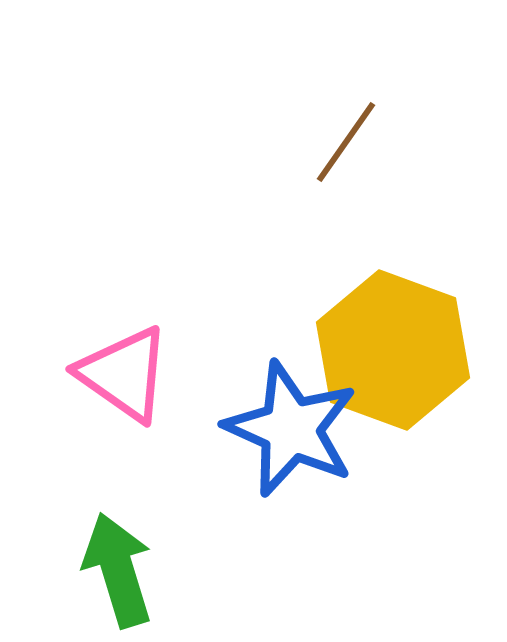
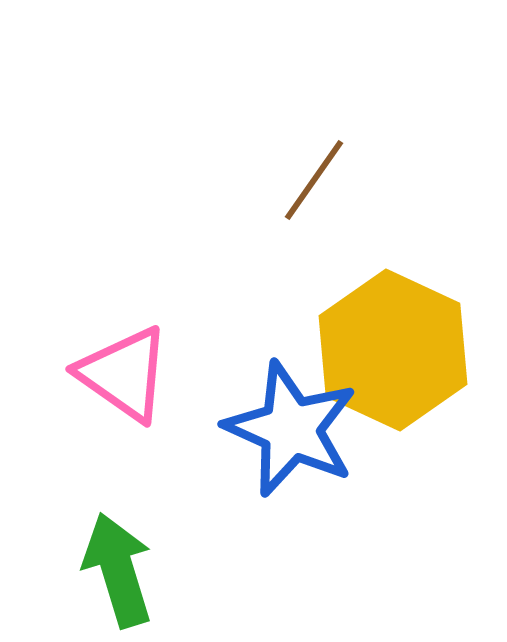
brown line: moved 32 px left, 38 px down
yellow hexagon: rotated 5 degrees clockwise
